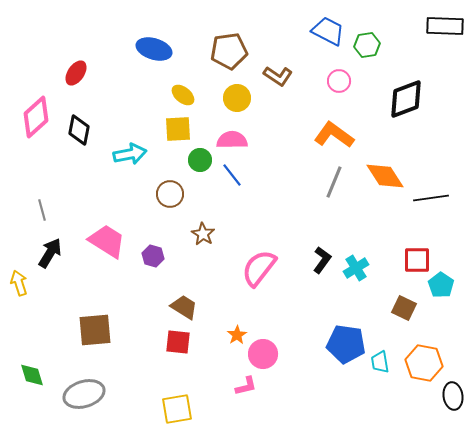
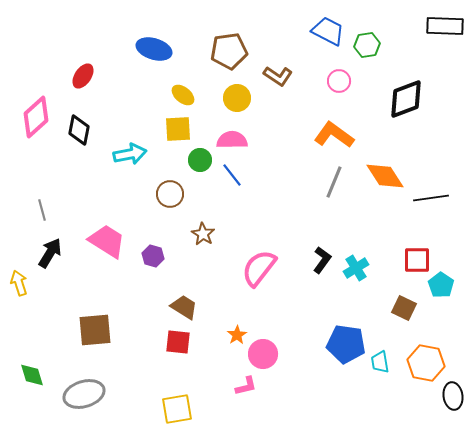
red ellipse at (76, 73): moved 7 px right, 3 px down
orange hexagon at (424, 363): moved 2 px right
